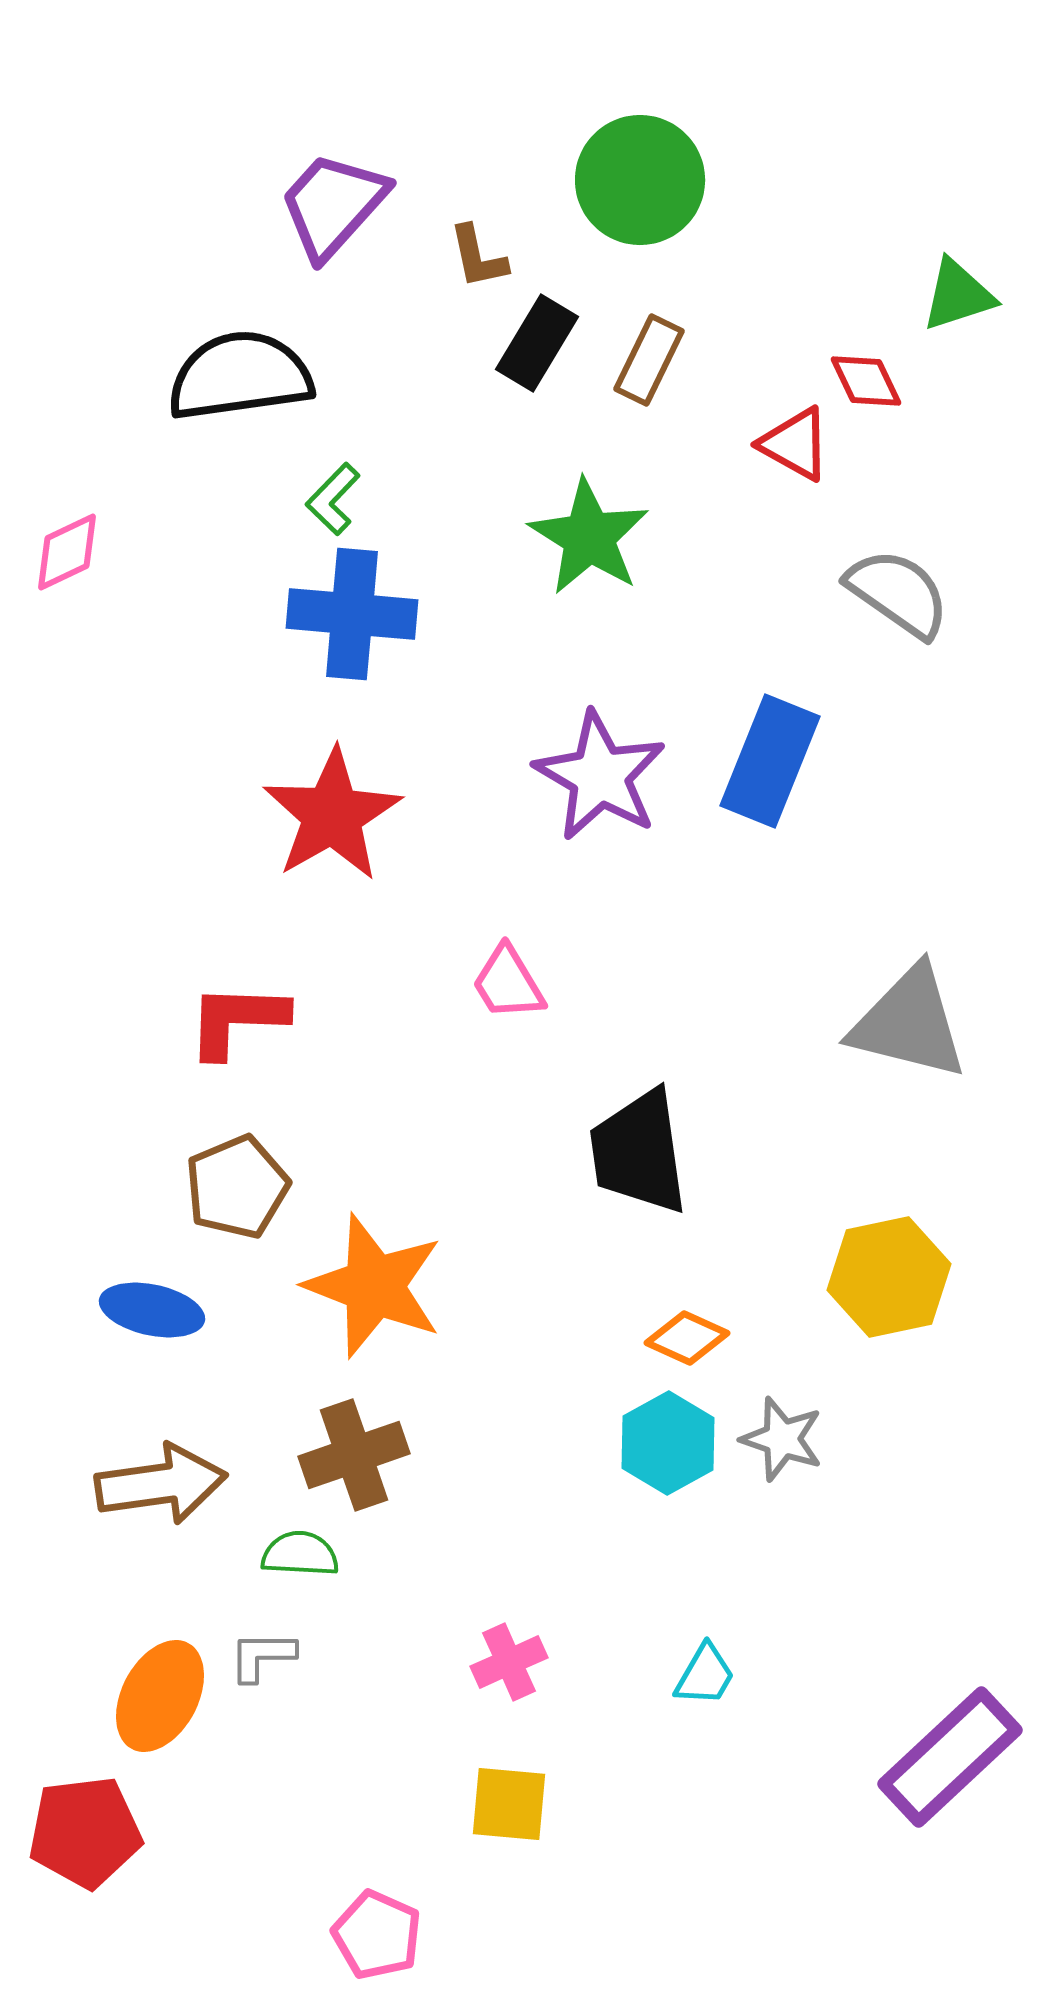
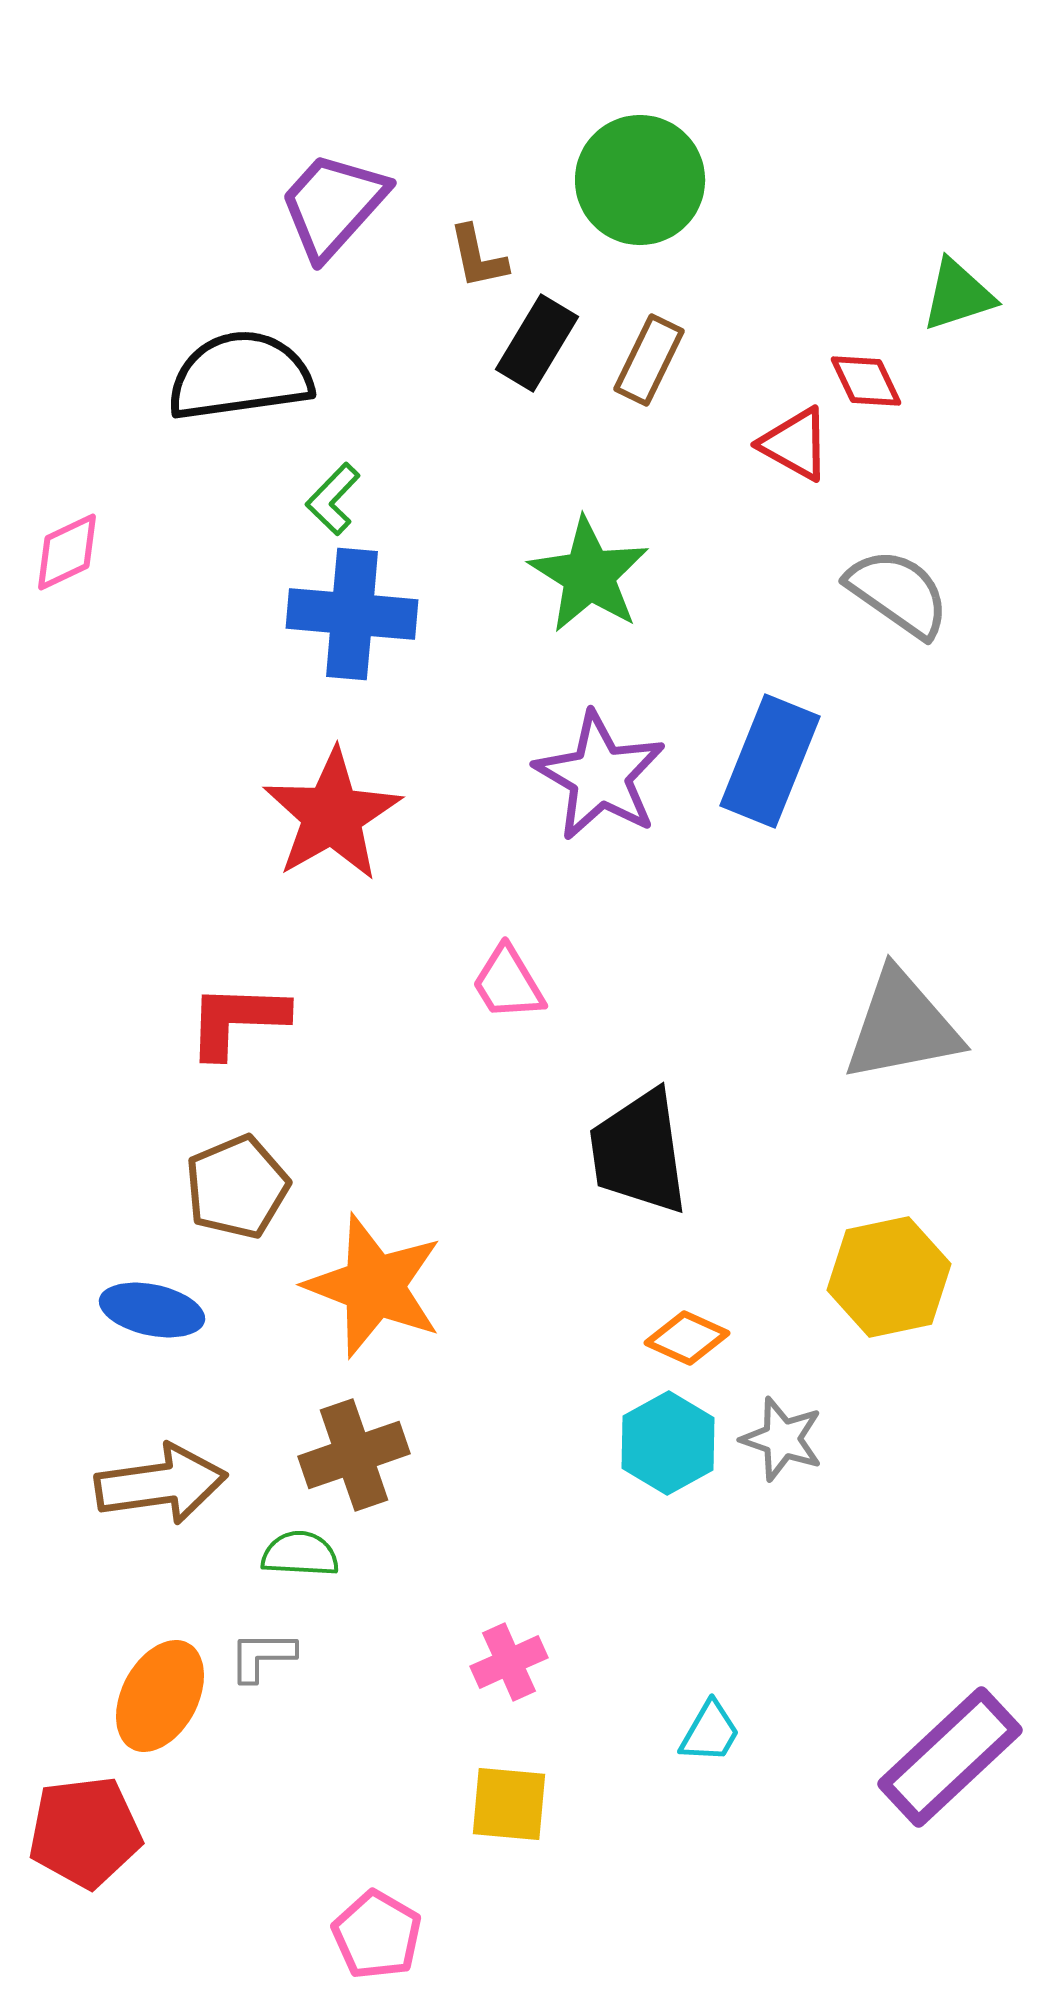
green star: moved 38 px down
gray triangle: moved 7 px left, 3 px down; rotated 25 degrees counterclockwise
cyan trapezoid: moved 5 px right, 57 px down
pink pentagon: rotated 6 degrees clockwise
